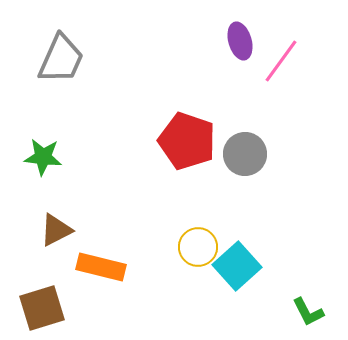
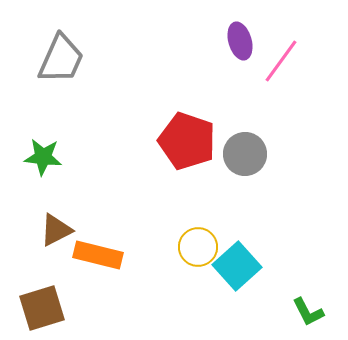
orange rectangle: moved 3 px left, 12 px up
